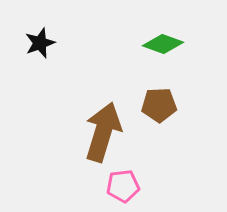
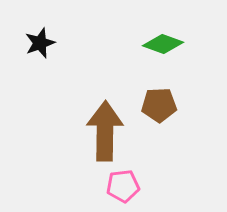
brown arrow: moved 2 px right, 1 px up; rotated 16 degrees counterclockwise
